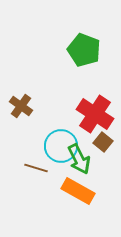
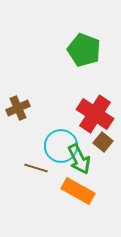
brown cross: moved 3 px left, 2 px down; rotated 30 degrees clockwise
